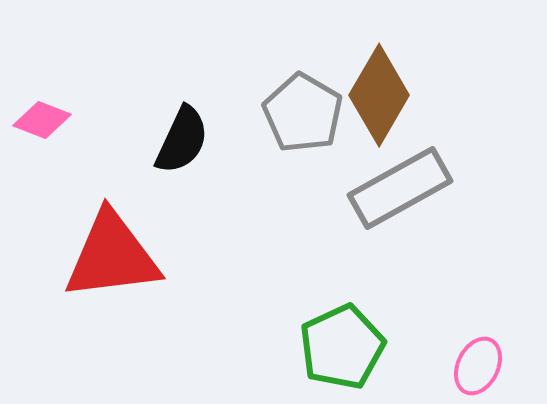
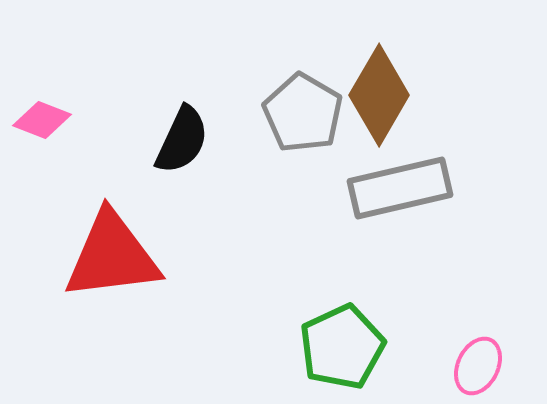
gray rectangle: rotated 16 degrees clockwise
